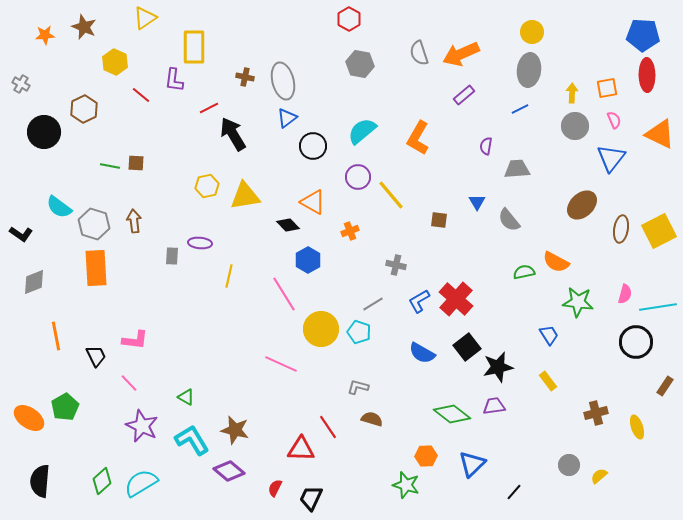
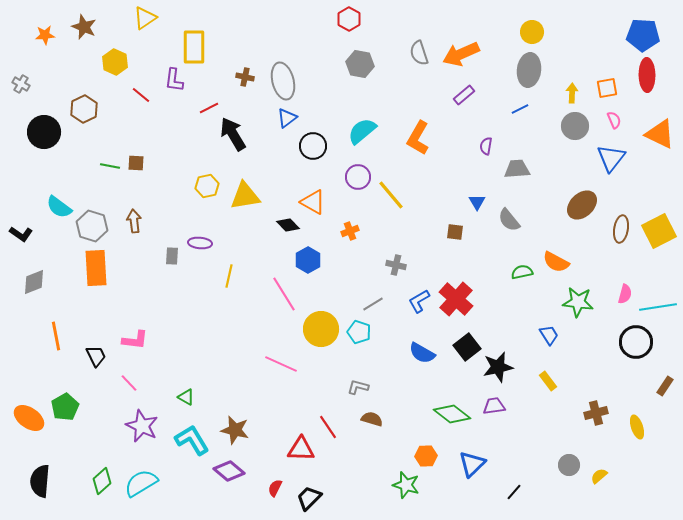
brown square at (439, 220): moved 16 px right, 12 px down
gray hexagon at (94, 224): moved 2 px left, 2 px down
green semicircle at (524, 272): moved 2 px left
black trapezoid at (311, 498): moved 2 px left; rotated 20 degrees clockwise
